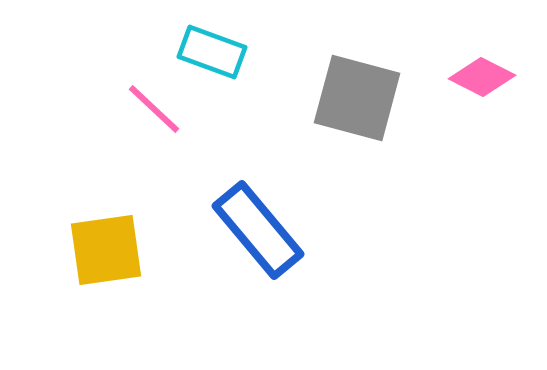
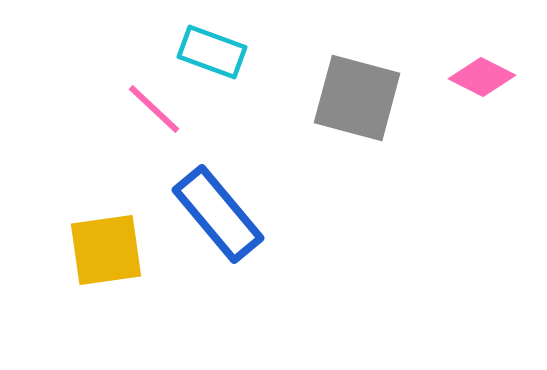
blue rectangle: moved 40 px left, 16 px up
